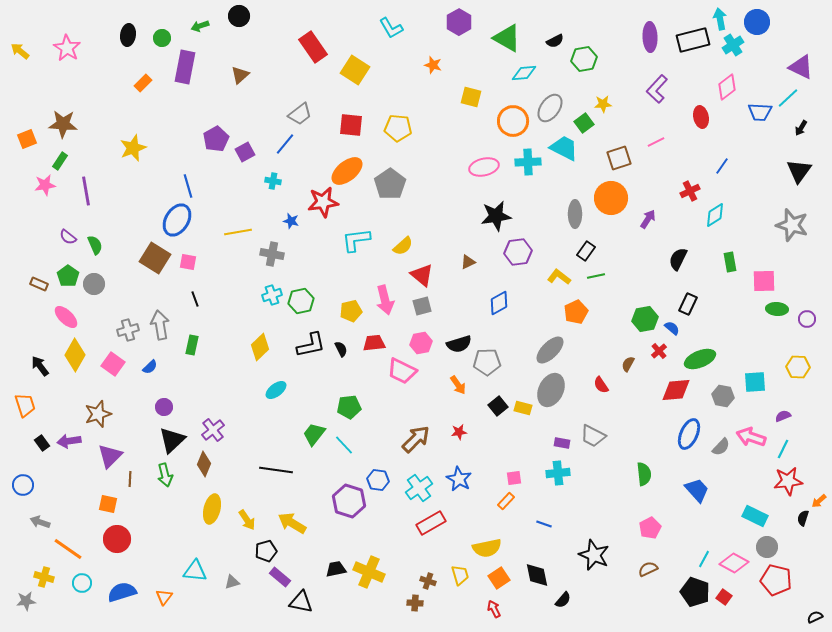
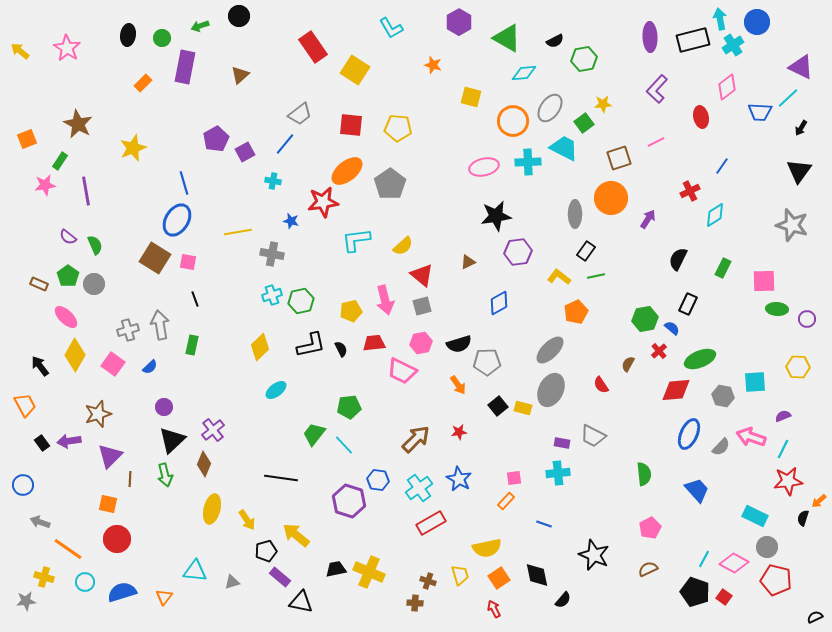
brown star at (63, 124): moved 15 px right; rotated 24 degrees clockwise
blue line at (188, 186): moved 4 px left, 3 px up
green rectangle at (730, 262): moved 7 px left, 6 px down; rotated 36 degrees clockwise
orange trapezoid at (25, 405): rotated 10 degrees counterclockwise
black line at (276, 470): moved 5 px right, 8 px down
yellow arrow at (292, 523): moved 4 px right, 12 px down; rotated 8 degrees clockwise
cyan circle at (82, 583): moved 3 px right, 1 px up
